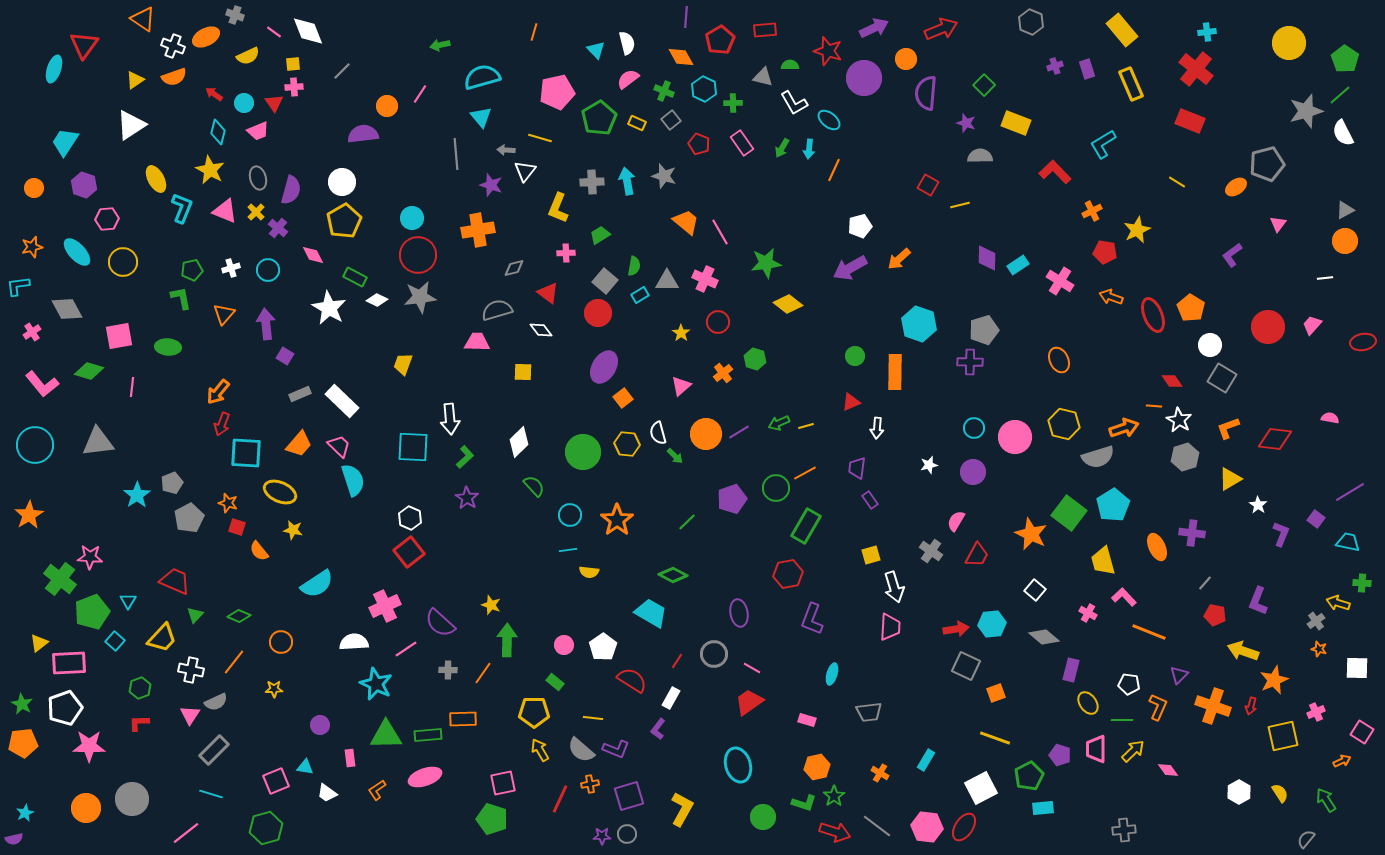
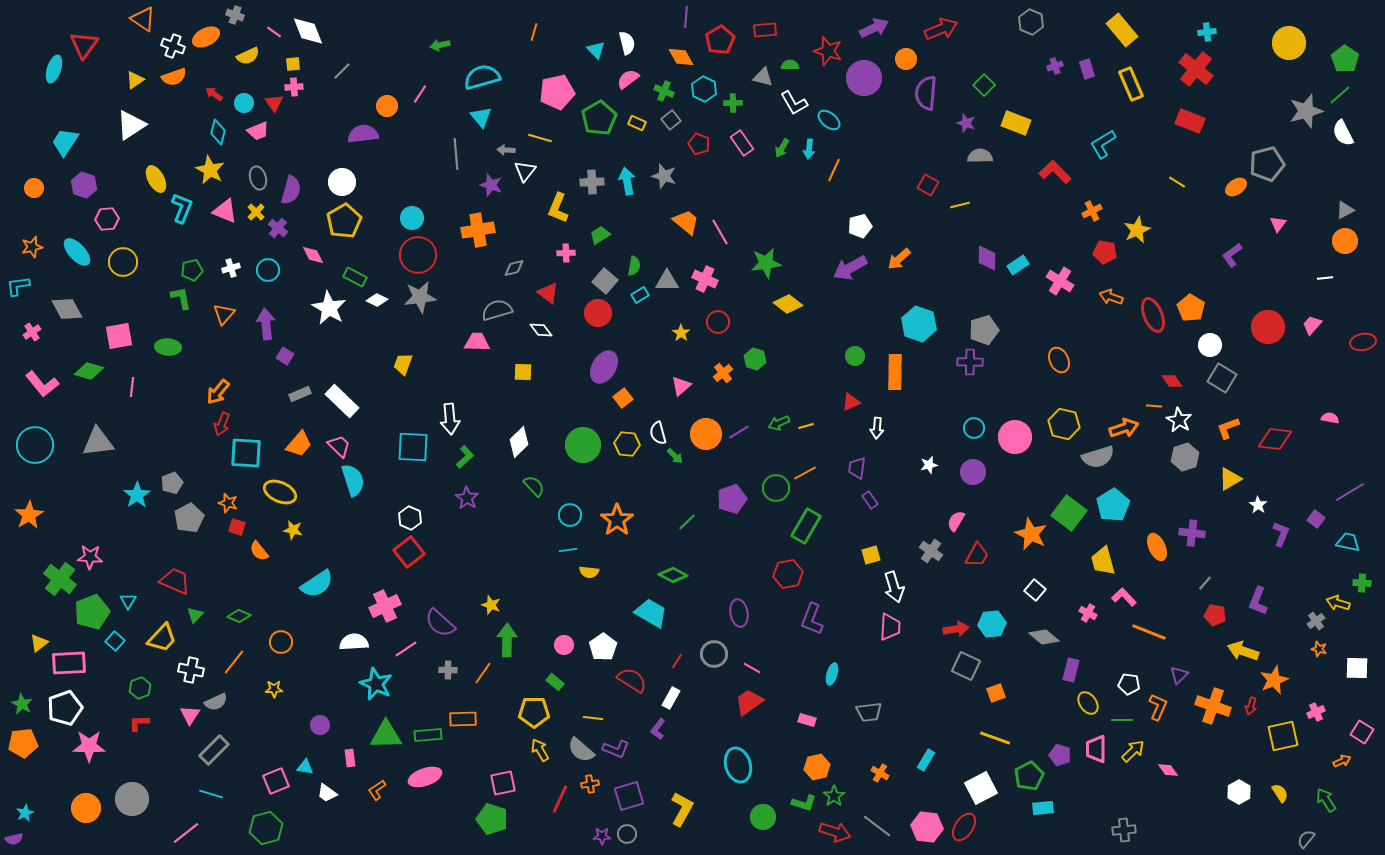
green circle at (583, 452): moved 7 px up
